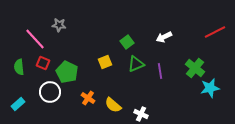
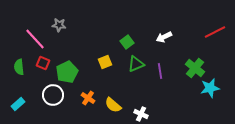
green pentagon: rotated 20 degrees clockwise
white circle: moved 3 px right, 3 px down
